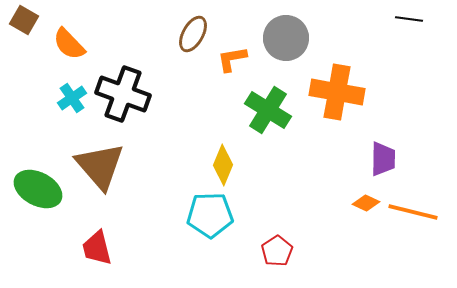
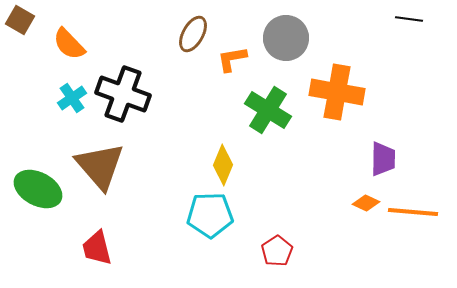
brown square: moved 4 px left
orange line: rotated 9 degrees counterclockwise
